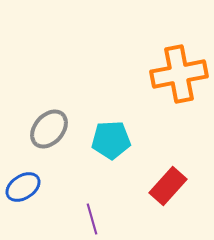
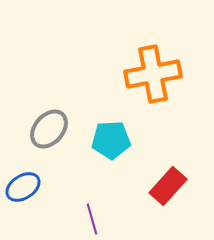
orange cross: moved 26 px left
